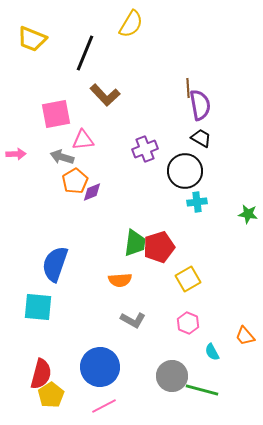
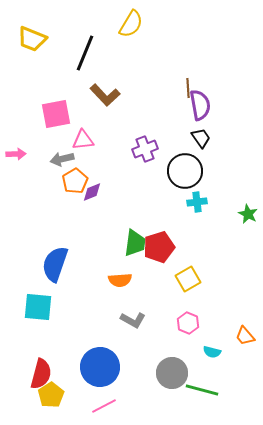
black trapezoid: rotated 25 degrees clockwise
gray arrow: moved 2 px down; rotated 30 degrees counterclockwise
green star: rotated 18 degrees clockwise
cyan semicircle: rotated 48 degrees counterclockwise
gray circle: moved 3 px up
